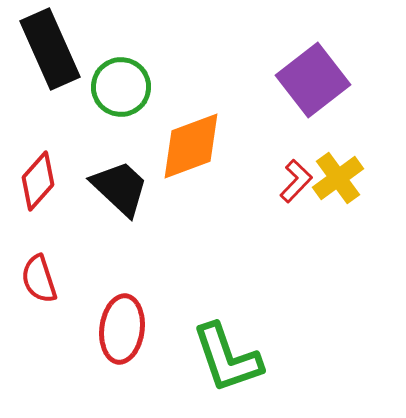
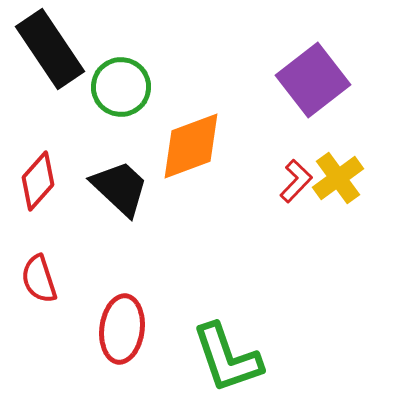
black rectangle: rotated 10 degrees counterclockwise
